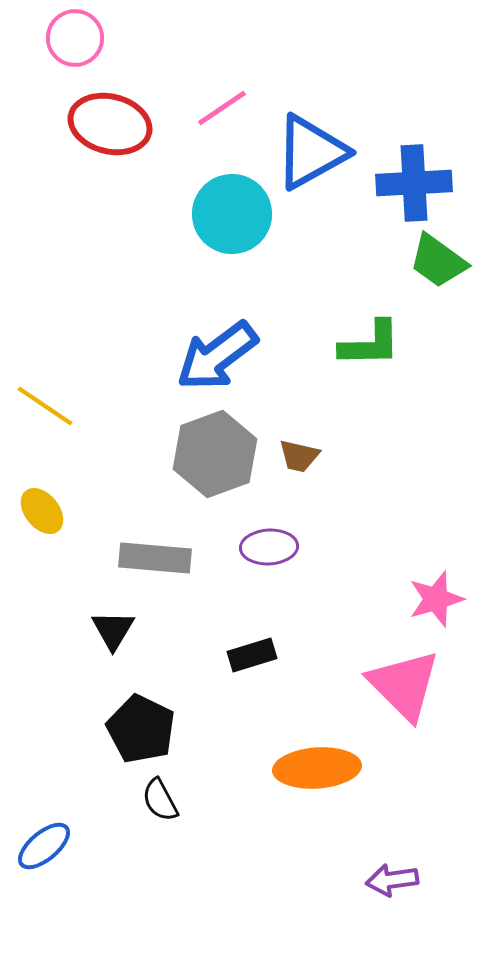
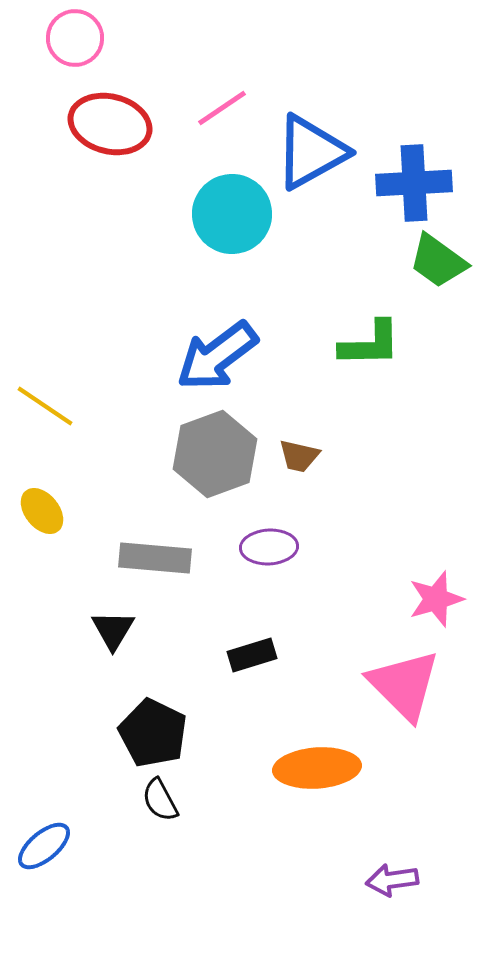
black pentagon: moved 12 px right, 4 px down
